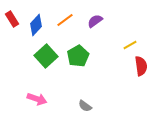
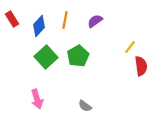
orange line: rotated 42 degrees counterclockwise
blue diamond: moved 3 px right, 1 px down
yellow line: moved 2 px down; rotated 24 degrees counterclockwise
green square: moved 1 px down
pink arrow: rotated 54 degrees clockwise
